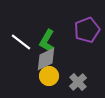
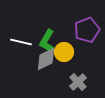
white line: rotated 25 degrees counterclockwise
yellow circle: moved 15 px right, 24 px up
